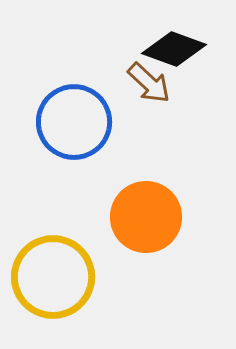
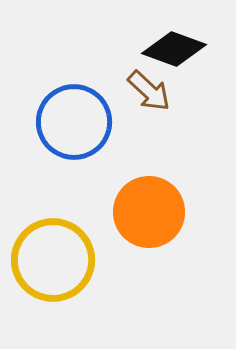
brown arrow: moved 8 px down
orange circle: moved 3 px right, 5 px up
yellow circle: moved 17 px up
